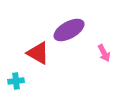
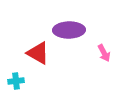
purple ellipse: rotated 28 degrees clockwise
